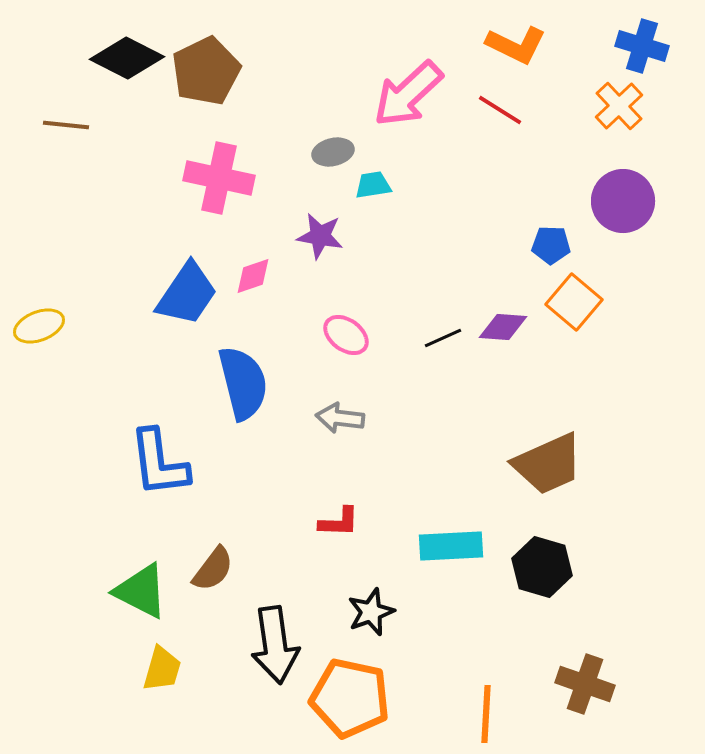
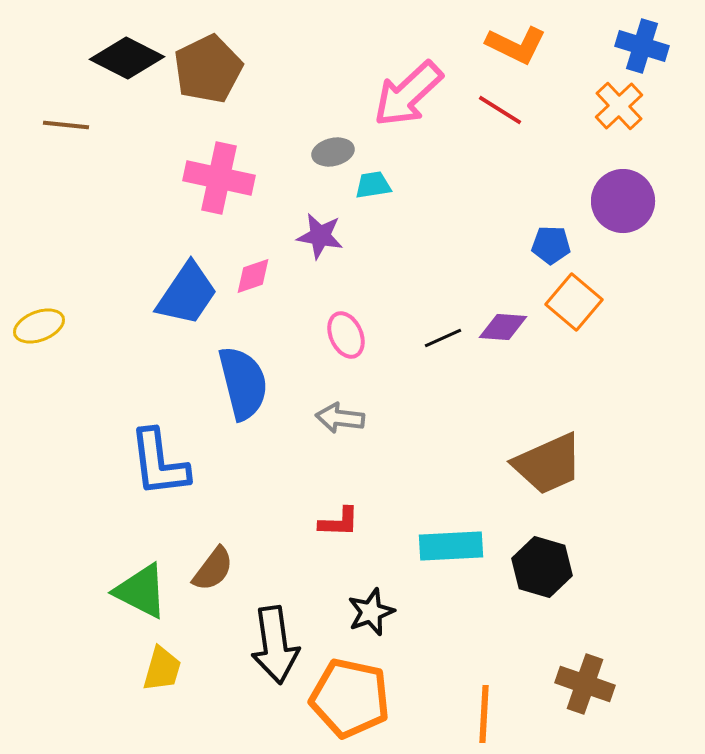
brown pentagon: moved 2 px right, 2 px up
pink ellipse: rotated 30 degrees clockwise
orange line: moved 2 px left
